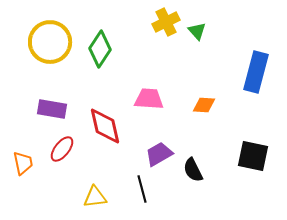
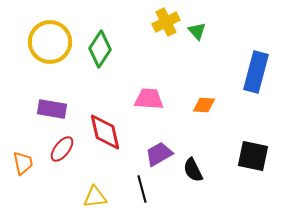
red diamond: moved 6 px down
